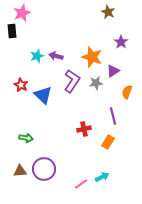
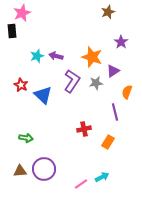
brown star: rotated 24 degrees clockwise
purple line: moved 2 px right, 4 px up
